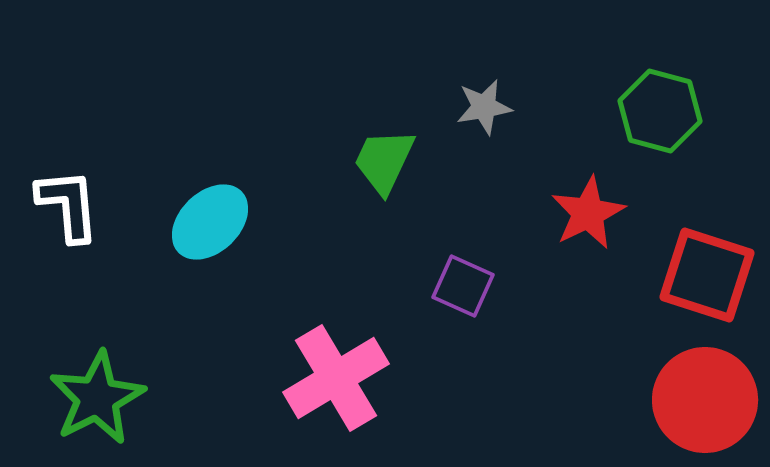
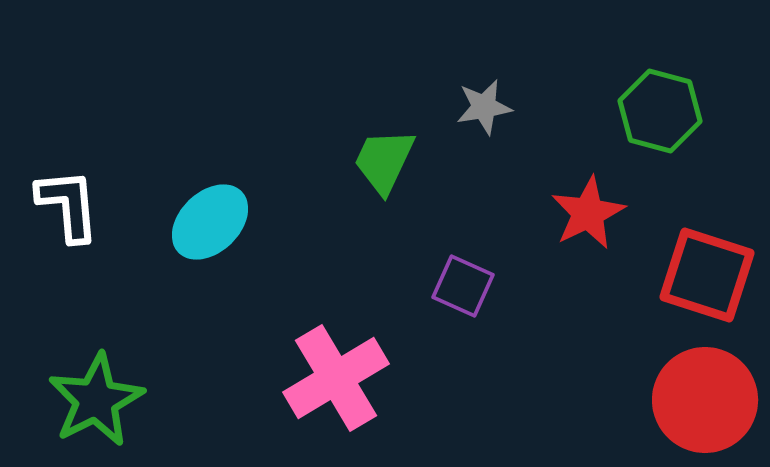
green star: moved 1 px left, 2 px down
